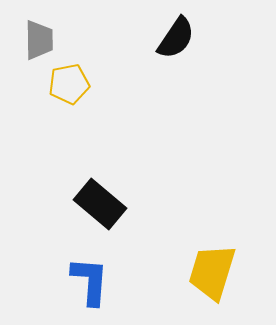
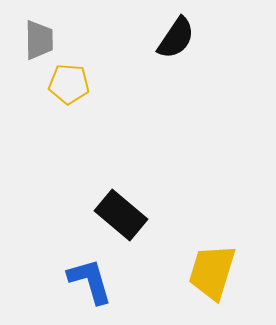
yellow pentagon: rotated 15 degrees clockwise
black rectangle: moved 21 px right, 11 px down
blue L-shape: rotated 20 degrees counterclockwise
